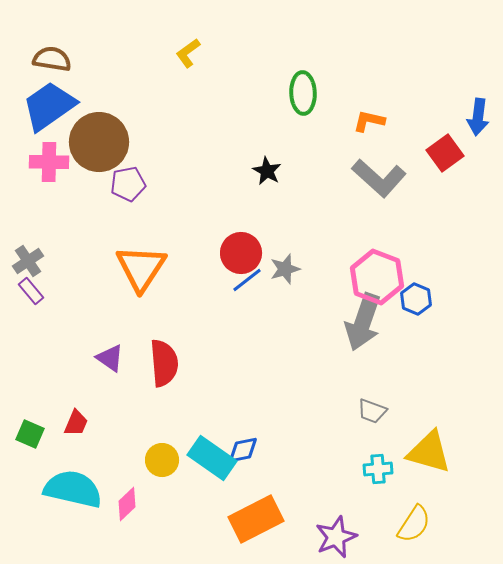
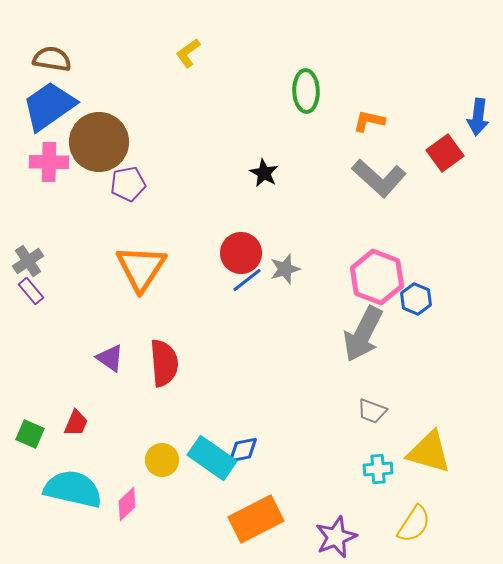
green ellipse: moved 3 px right, 2 px up
black star: moved 3 px left, 2 px down
gray arrow: moved 12 px down; rotated 8 degrees clockwise
